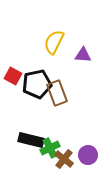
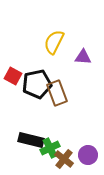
purple triangle: moved 2 px down
